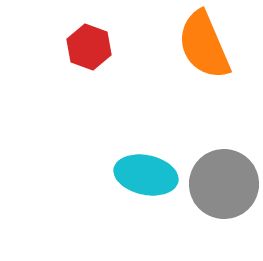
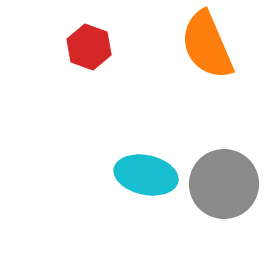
orange semicircle: moved 3 px right
